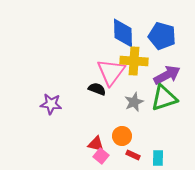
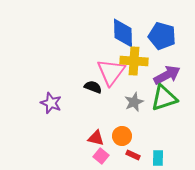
black semicircle: moved 4 px left, 2 px up
purple star: moved 1 px up; rotated 15 degrees clockwise
red triangle: moved 6 px up
